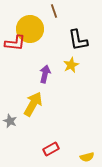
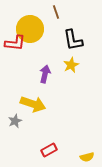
brown line: moved 2 px right, 1 px down
black L-shape: moved 5 px left
yellow arrow: rotated 80 degrees clockwise
gray star: moved 5 px right; rotated 24 degrees clockwise
red rectangle: moved 2 px left, 1 px down
